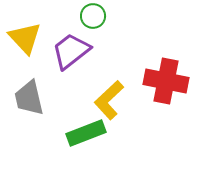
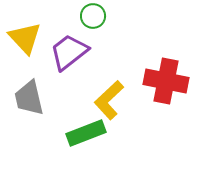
purple trapezoid: moved 2 px left, 1 px down
